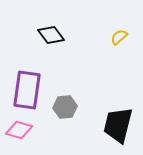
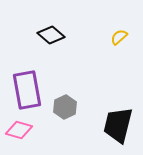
black diamond: rotated 12 degrees counterclockwise
purple rectangle: rotated 18 degrees counterclockwise
gray hexagon: rotated 20 degrees counterclockwise
